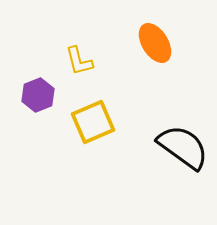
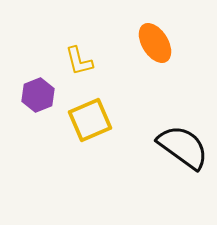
yellow square: moved 3 px left, 2 px up
